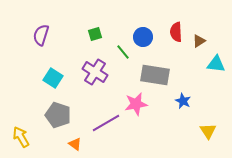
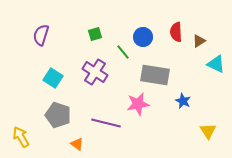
cyan triangle: rotated 18 degrees clockwise
pink star: moved 2 px right
purple line: rotated 44 degrees clockwise
orange triangle: moved 2 px right
